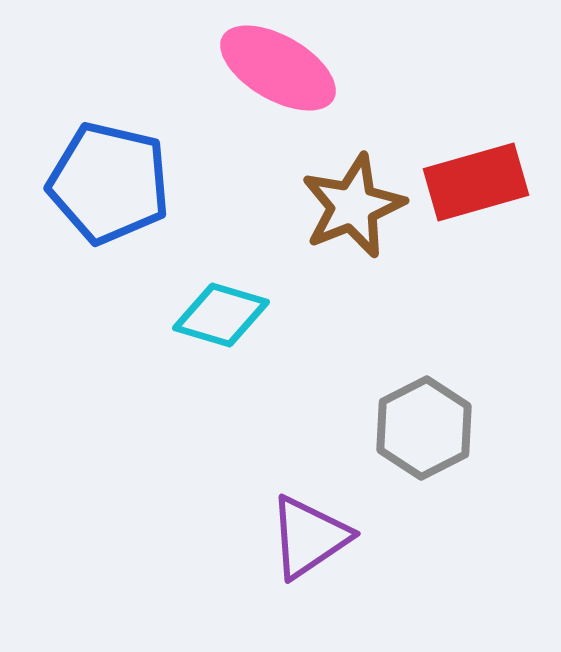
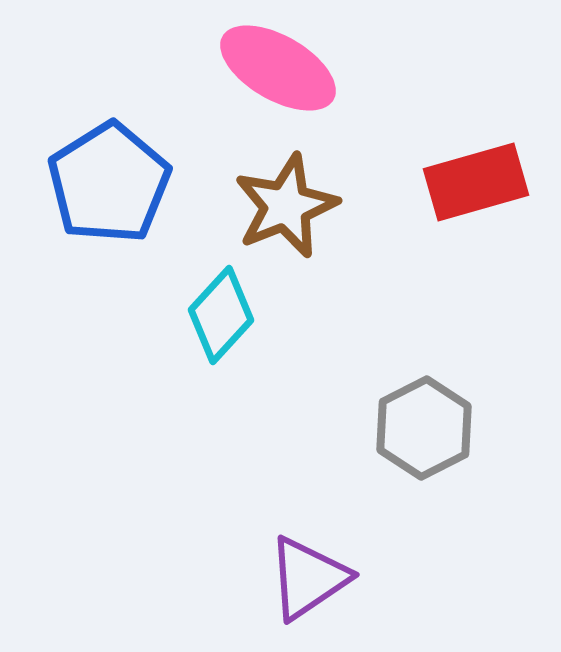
blue pentagon: rotated 27 degrees clockwise
brown star: moved 67 px left
cyan diamond: rotated 64 degrees counterclockwise
purple triangle: moved 1 px left, 41 px down
